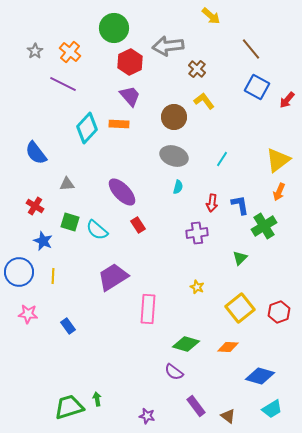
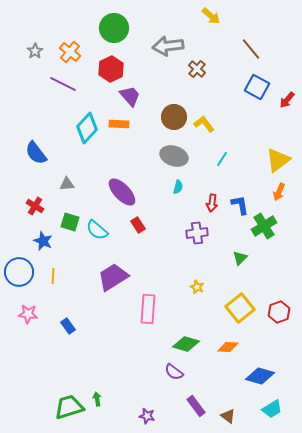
red hexagon at (130, 62): moved 19 px left, 7 px down
yellow L-shape at (204, 101): moved 23 px down
